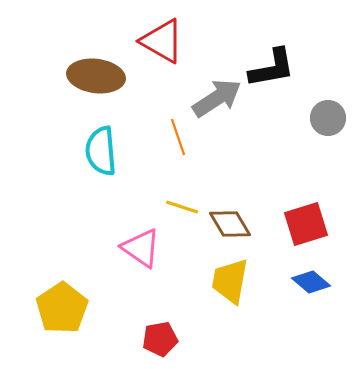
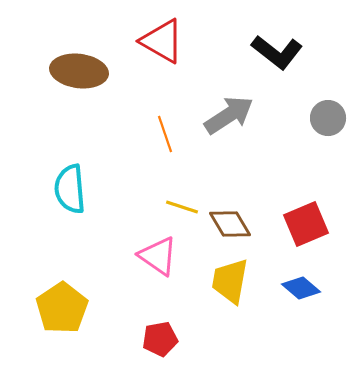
black L-shape: moved 5 px right, 16 px up; rotated 48 degrees clockwise
brown ellipse: moved 17 px left, 5 px up
gray arrow: moved 12 px right, 17 px down
orange line: moved 13 px left, 3 px up
cyan semicircle: moved 31 px left, 38 px down
red square: rotated 6 degrees counterclockwise
pink triangle: moved 17 px right, 8 px down
blue diamond: moved 10 px left, 6 px down
